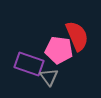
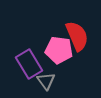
purple rectangle: rotated 40 degrees clockwise
gray triangle: moved 3 px left, 4 px down
